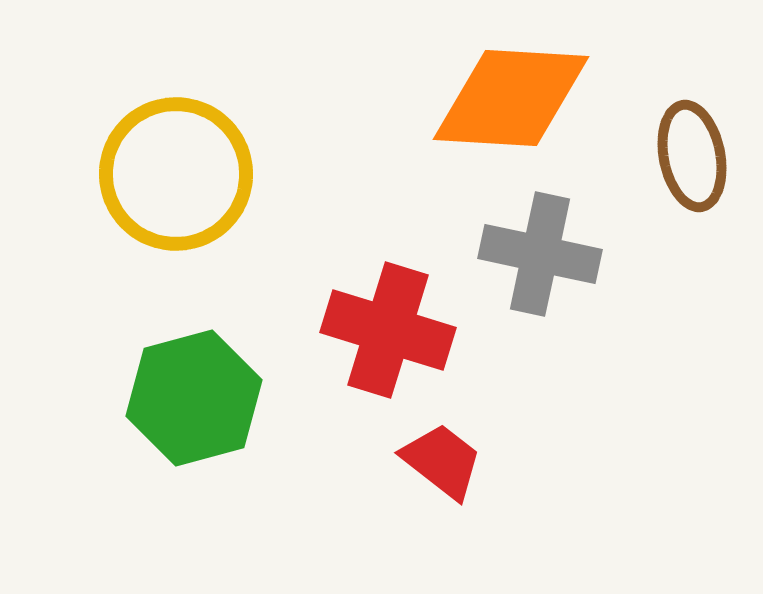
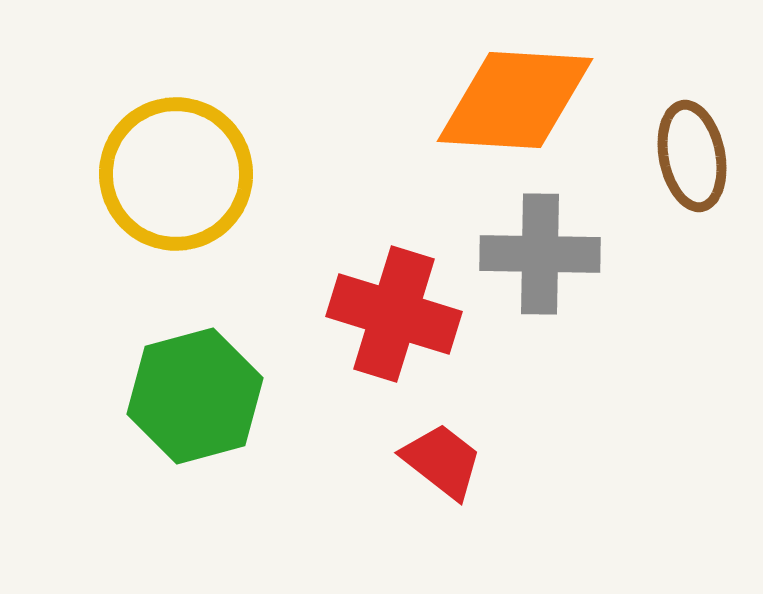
orange diamond: moved 4 px right, 2 px down
gray cross: rotated 11 degrees counterclockwise
red cross: moved 6 px right, 16 px up
green hexagon: moved 1 px right, 2 px up
